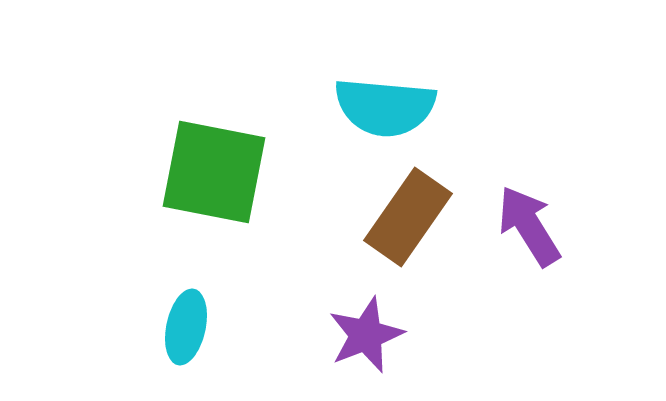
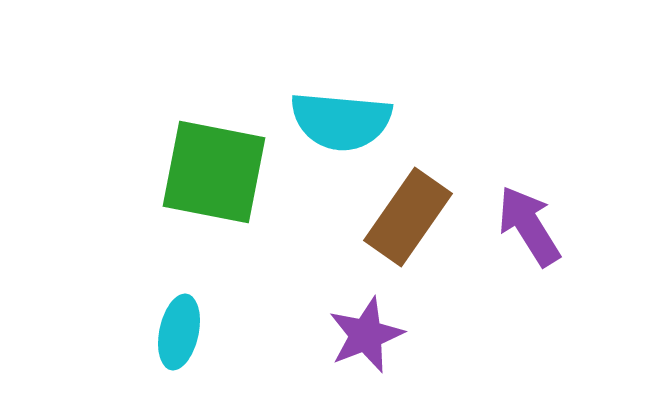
cyan semicircle: moved 44 px left, 14 px down
cyan ellipse: moved 7 px left, 5 px down
